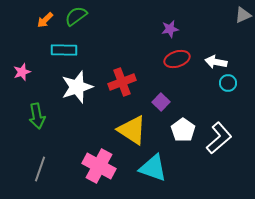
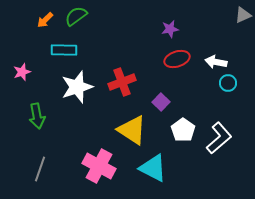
cyan triangle: rotated 8 degrees clockwise
